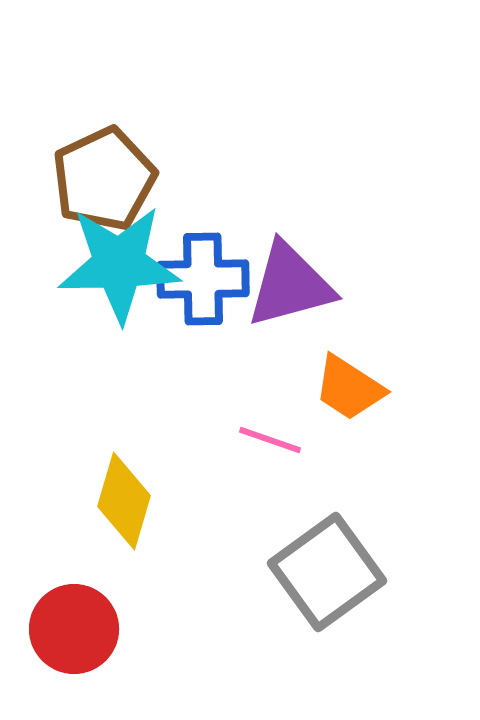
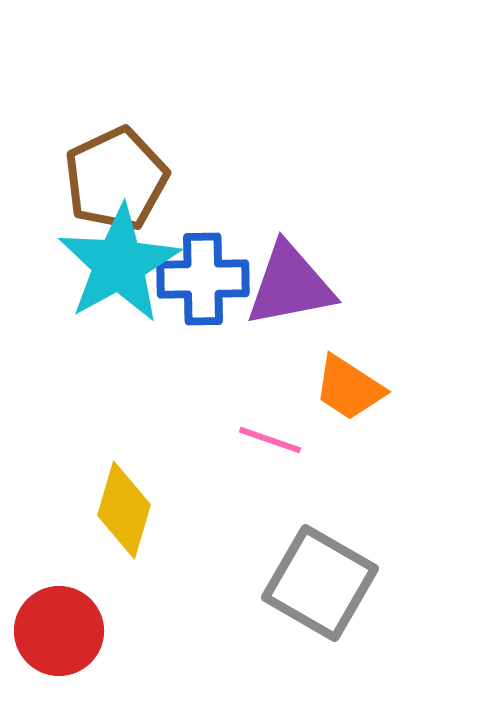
brown pentagon: moved 12 px right
cyan star: rotated 28 degrees counterclockwise
purple triangle: rotated 4 degrees clockwise
yellow diamond: moved 9 px down
gray square: moved 7 px left, 11 px down; rotated 24 degrees counterclockwise
red circle: moved 15 px left, 2 px down
